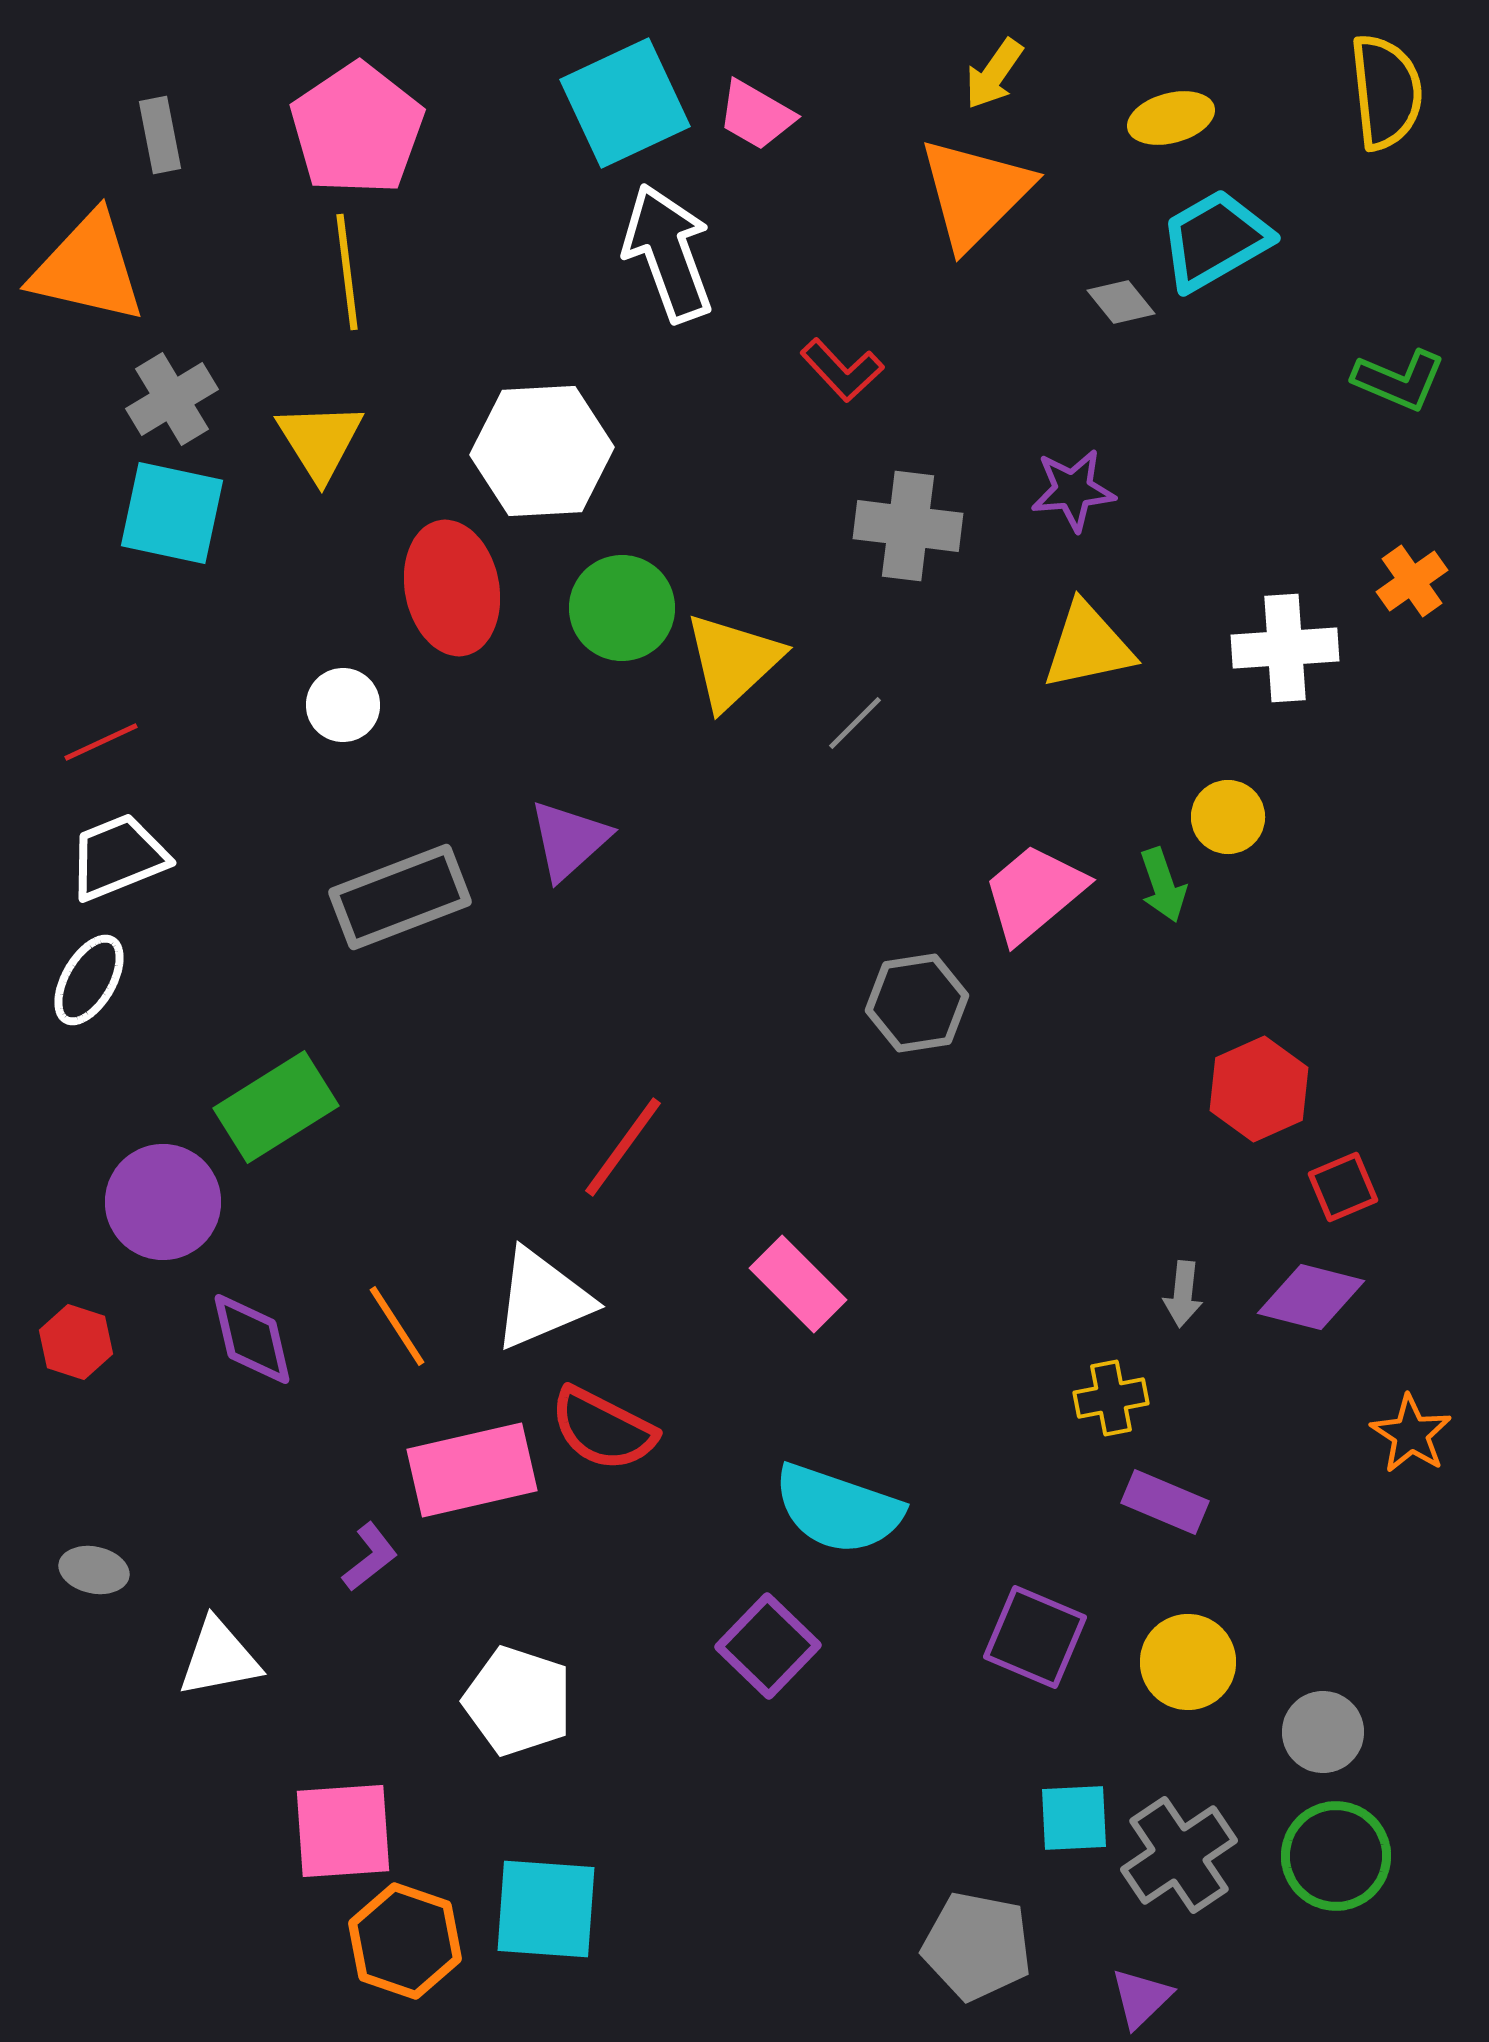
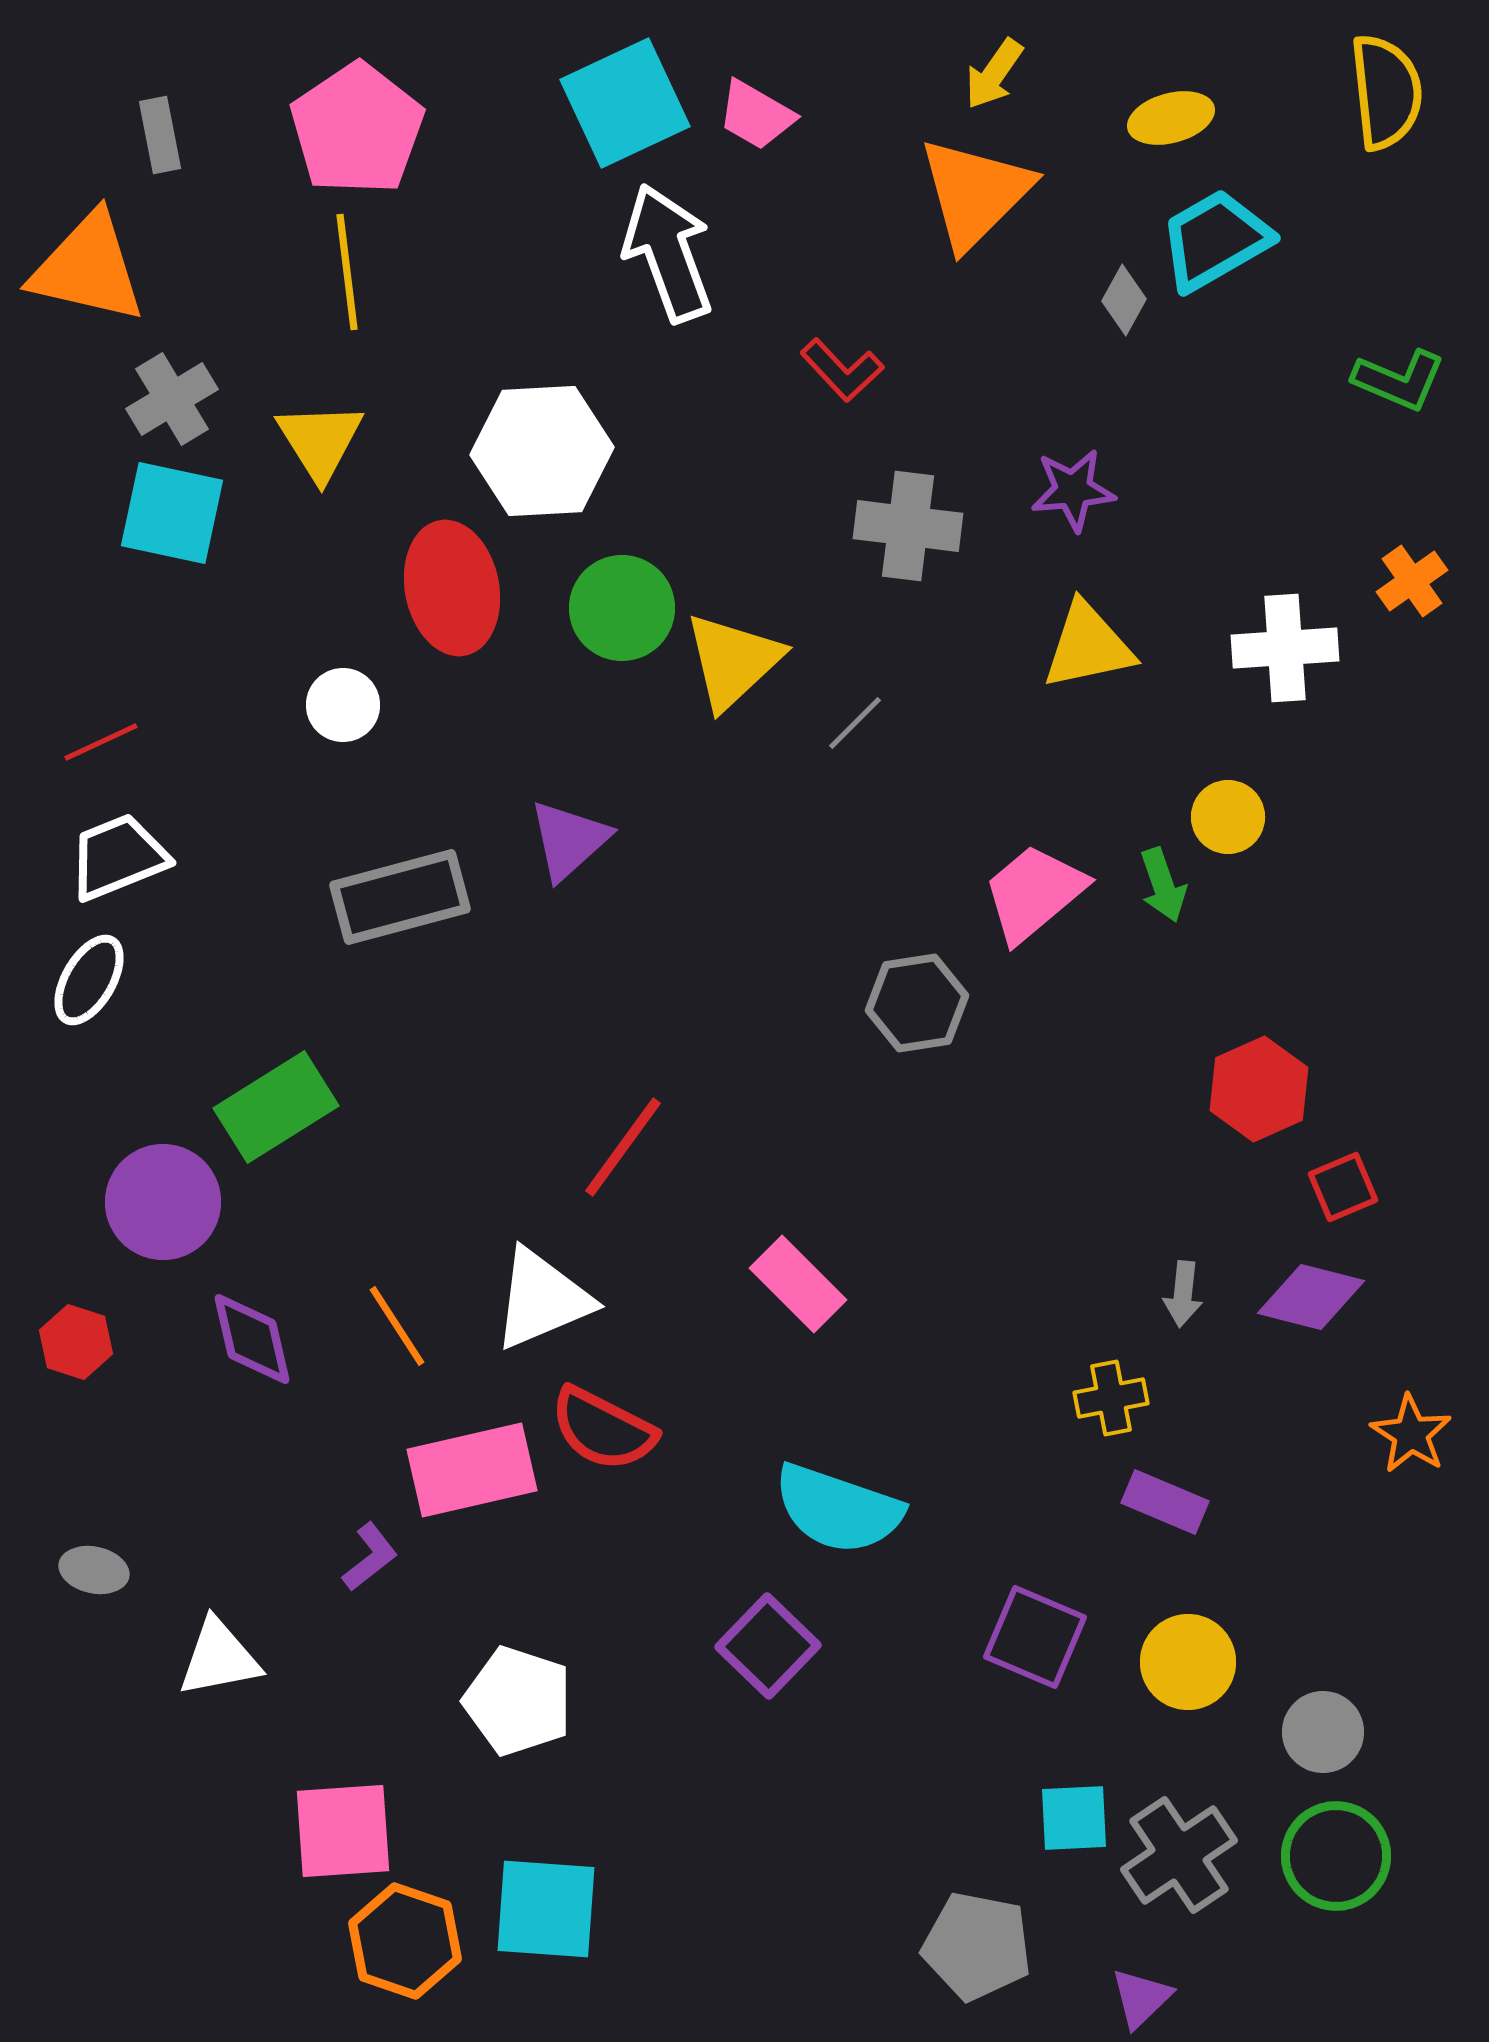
gray diamond at (1121, 302): moved 3 px right, 2 px up; rotated 68 degrees clockwise
gray rectangle at (400, 897): rotated 6 degrees clockwise
